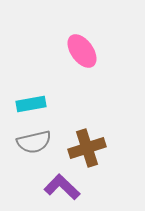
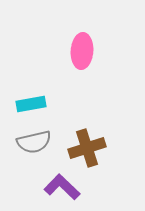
pink ellipse: rotated 40 degrees clockwise
